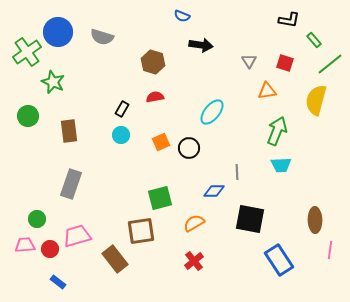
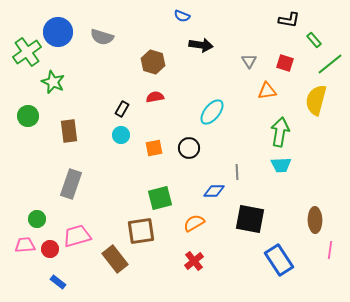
green arrow at (277, 131): moved 3 px right, 1 px down; rotated 12 degrees counterclockwise
orange square at (161, 142): moved 7 px left, 6 px down; rotated 12 degrees clockwise
